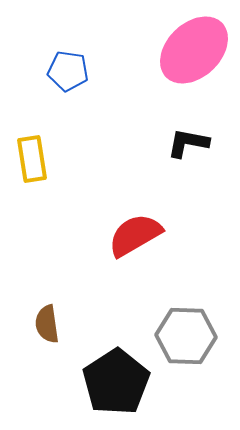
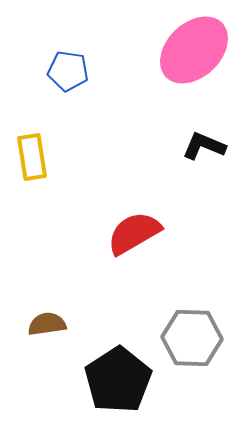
black L-shape: moved 16 px right, 3 px down; rotated 12 degrees clockwise
yellow rectangle: moved 2 px up
red semicircle: moved 1 px left, 2 px up
brown semicircle: rotated 90 degrees clockwise
gray hexagon: moved 6 px right, 2 px down
black pentagon: moved 2 px right, 2 px up
